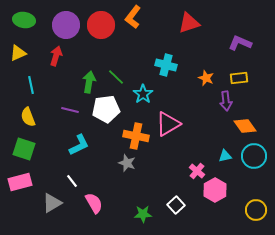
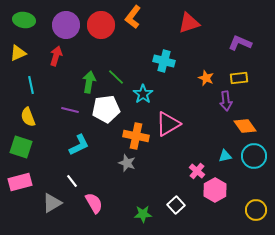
cyan cross: moved 2 px left, 4 px up
green square: moved 3 px left, 2 px up
